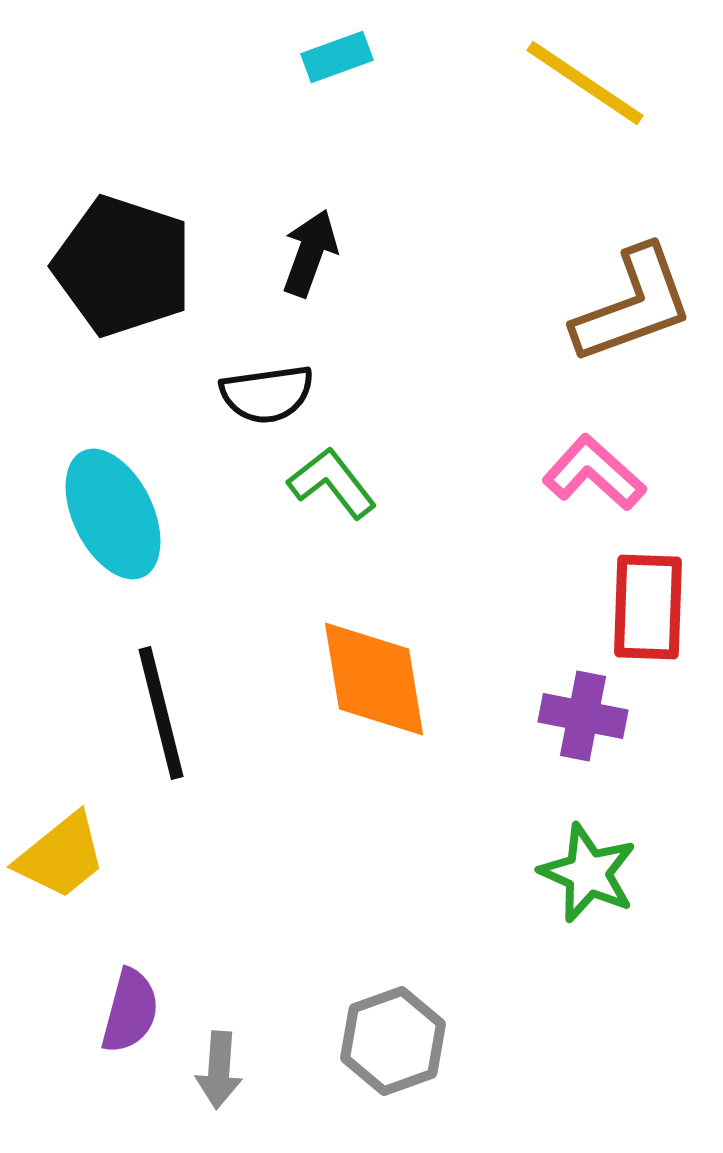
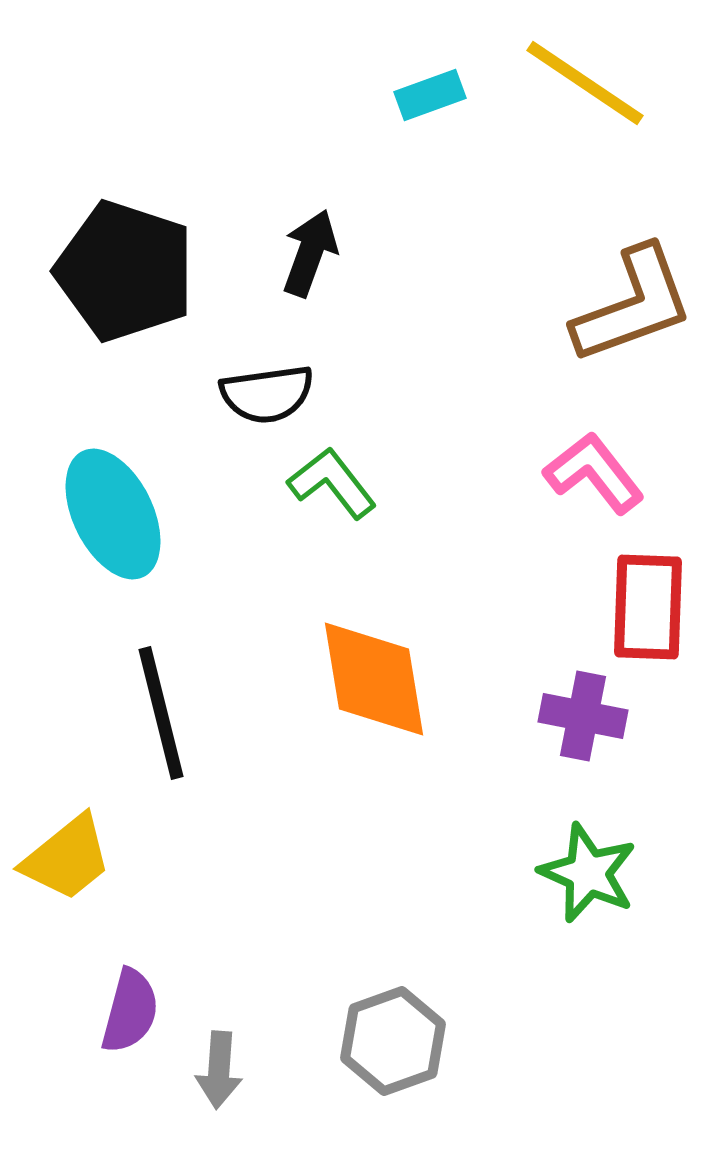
cyan rectangle: moved 93 px right, 38 px down
black pentagon: moved 2 px right, 5 px down
pink L-shape: rotated 10 degrees clockwise
yellow trapezoid: moved 6 px right, 2 px down
